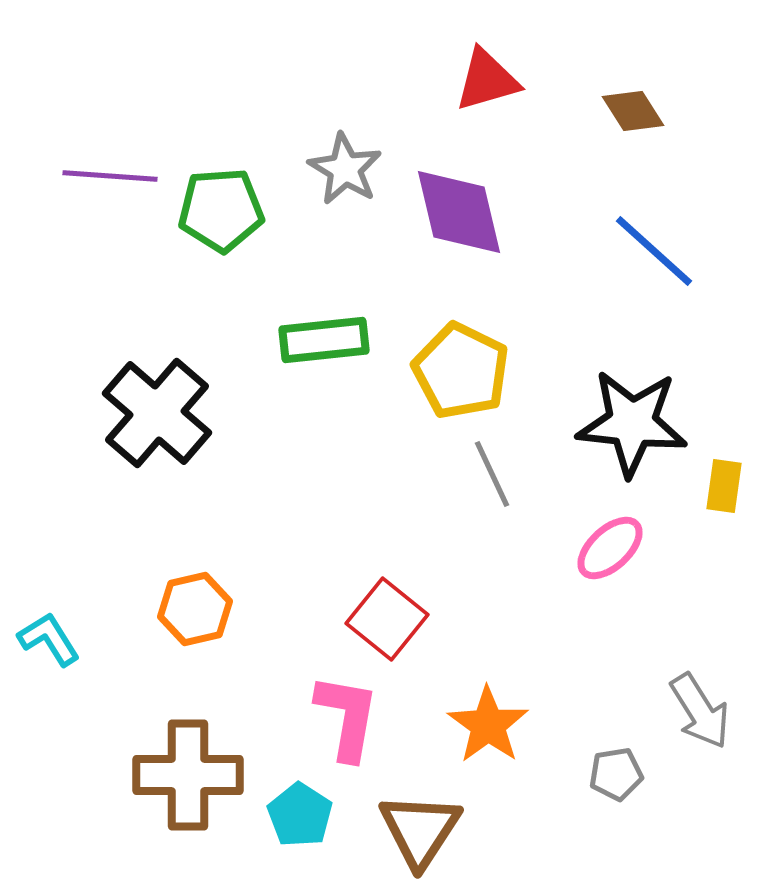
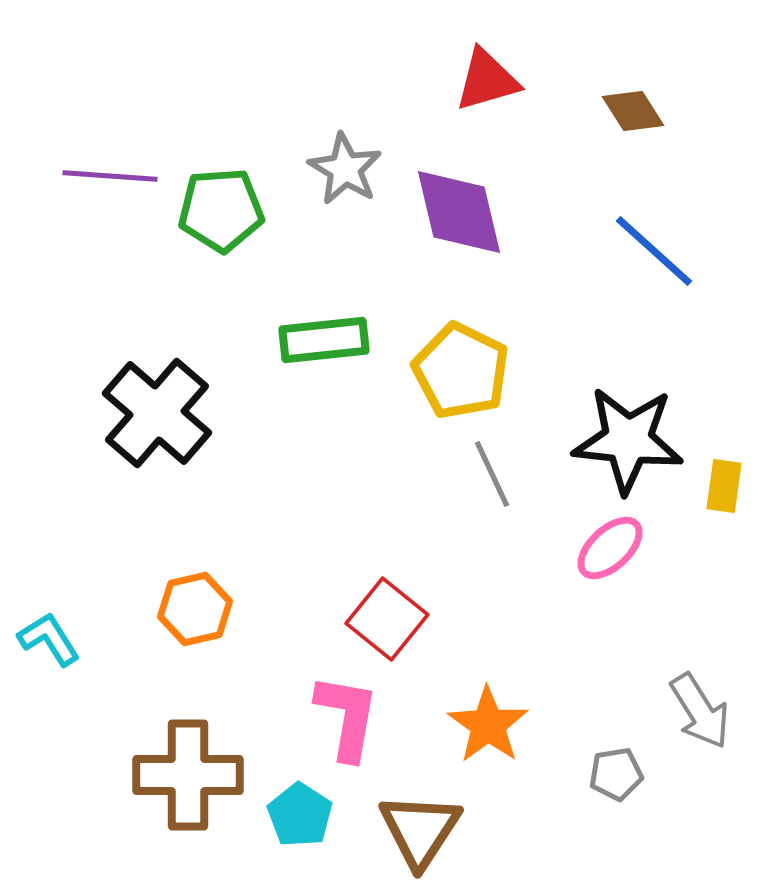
black star: moved 4 px left, 17 px down
